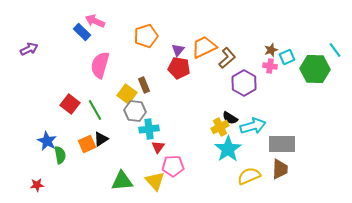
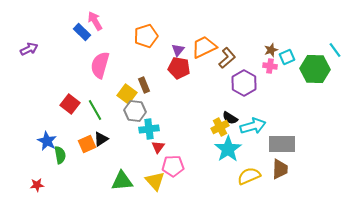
pink arrow: rotated 36 degrees clockwise
